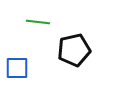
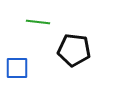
black pentagon: rotated 20 degrees clockwise
